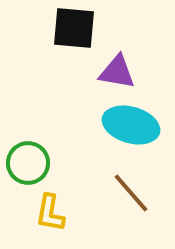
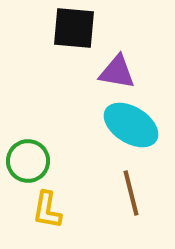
cyan ellipse: rotated 16 degrees clockwise
green circle: moved 2 px up
brown line: rotated 27 degrees clockwise
yellow L-shape: moved 3 px left, 3 px up
